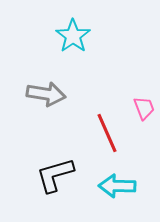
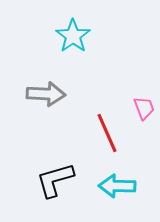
gray arrow: rotated 6 degrees counterclockwise
black L-shape: moved 5 px down
